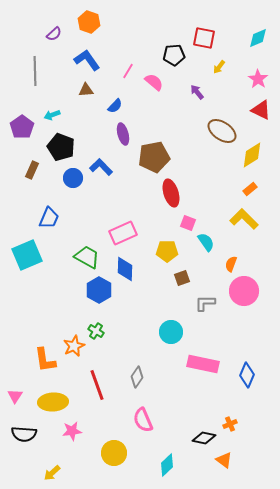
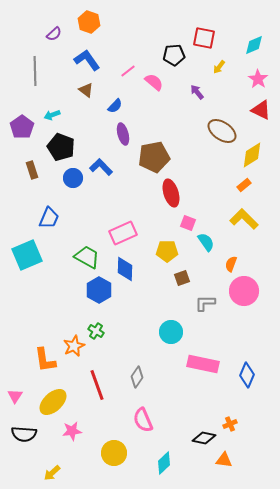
cyan diamond at (258, 38): moved 4 px left, 7 px down
pink line at (128, 71): rotated 21 degrees clockwise
brown triangle at (86, 90): rotated 42 degrees clockwise
brown rectangle at (32, 170): rotated 42 degrees counterclockwise
orange rectangle at (250, 189): moved 6 px left, 4 px up
yellow ellipse at (53, 402): rotated 40 degrees counterclockwise
orange triangle at (224, 460): rotated 30 degrees counterclockwise
cyan diamond at (167, 465): moved 3 px left, 2 px up
